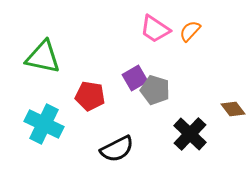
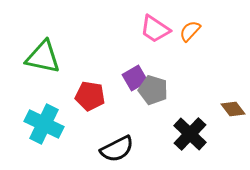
gray pentagon: moved 2 px left
